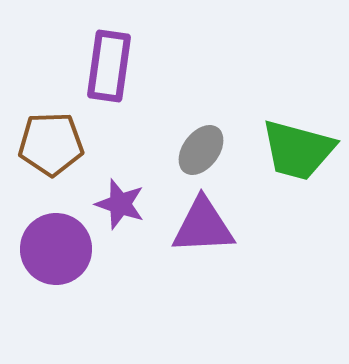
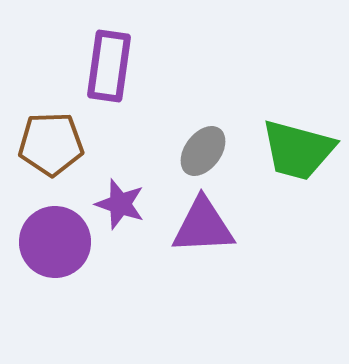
gray ellipse: moved 2 px right, 1 px down
purple circle: moved 1 px left, 7 px up
